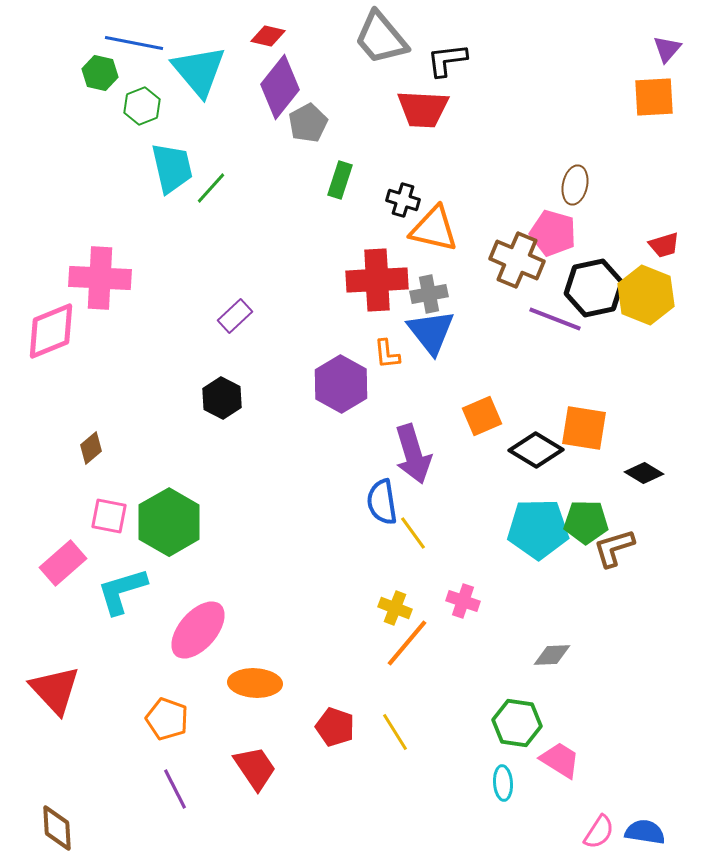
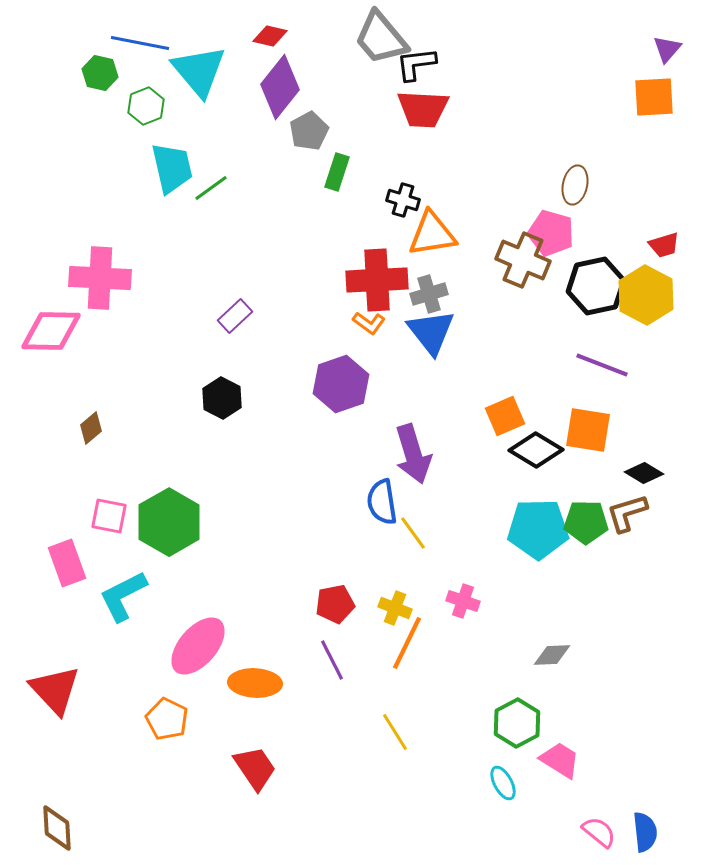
red diamond at (268, 36): moved 2 px right
blue line at (134, 43): moved 6 px right
black L-shape at (447, 60): moved 31 px left, 4 px down
green hexagon at (142, 106): moved 4 px right
gray pentagon at (308, 123): moved 1 px right, 8 px down
green rectangle at (340, 180): moved 3 px left, 8 px up
green line at (211, 188): rotated 12 degrees clockwise
orange triangle at (434, 229): moved 2 px left, 5 px down; rotated 22 degrees counterclockwise
pink pentagon at (553, 233): moved 2 px left
brown cross at (517, 260): moved 6 px right
black hexagon at (594, 288): moved 2 px right, 2 px up
gray cross at (429, 294): rotated 6 degrees counterclockwise
yellow hexagon at (646, 295): rotated 6 degrees clockwise
purple line at (555, 319): moved 47 px right, 46 px down
pink diamond at (51, 331): rotated 24 degrees clockwise
orange L-shape at (387, 354): moved 18 px left, 31 px up; rotated 48 degrees counterclockwise
purple hexagon at (341, 384): rotated 12 degrees clockwise
orange square at (482, 416): moved 23 px right
orange square at (584, 428): moved 4 px right, 2 px down
brown diamond at (91, 448): moved 20 px up
brown L-shape at (614, 548): moved 13 px right, 35 px up
pink rectangle at (63, 563): moved 4 px right; rotated 69 degrees counterclockwise
cyan L-shape at (122, 591): moved 1 px right, 5 px down; rotated 10 degrees counterclockwise
pink ellipse at (198, 630): moved 16 px down
orange line at (407, 643): rotated 14 degrees counterclockwise
orange pentagon at (167, 719): rotated 6 degrees clockwise
green hexagon at (517, 723): rotated 24 degrees clockwise
red pentagon at (335, 727): moved 123 px up; rotated 30 degrees counterclockwise
cyan ellipse at (503, 783): rotated 24 degrees counterclockwise
purple line at (175, 789): moved 157 px right, 129 px up
pink semicircle at (599, 832): rotated 84 degrees counterclockwise
blue semicircle at (645, 832): rotated 75 degrees clockwise
